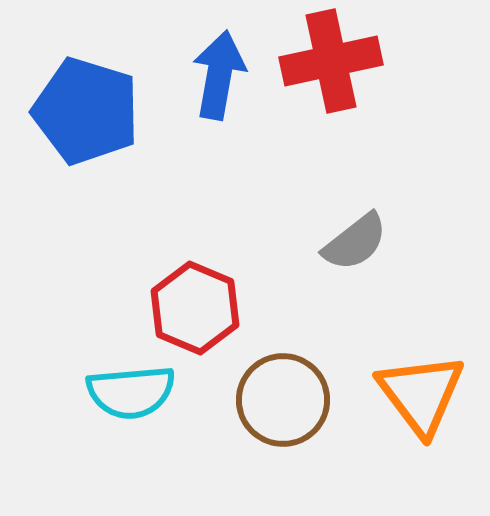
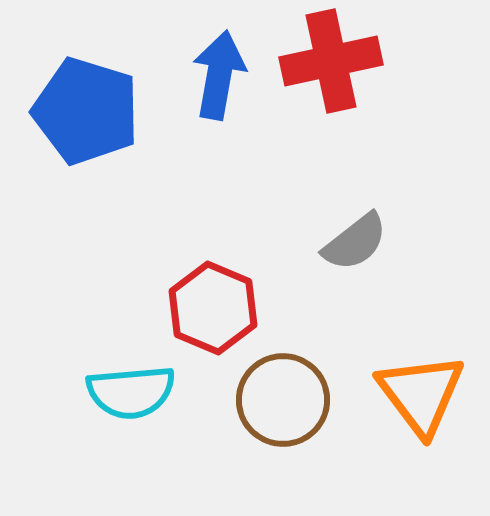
red hexagon: moved 18 px right
